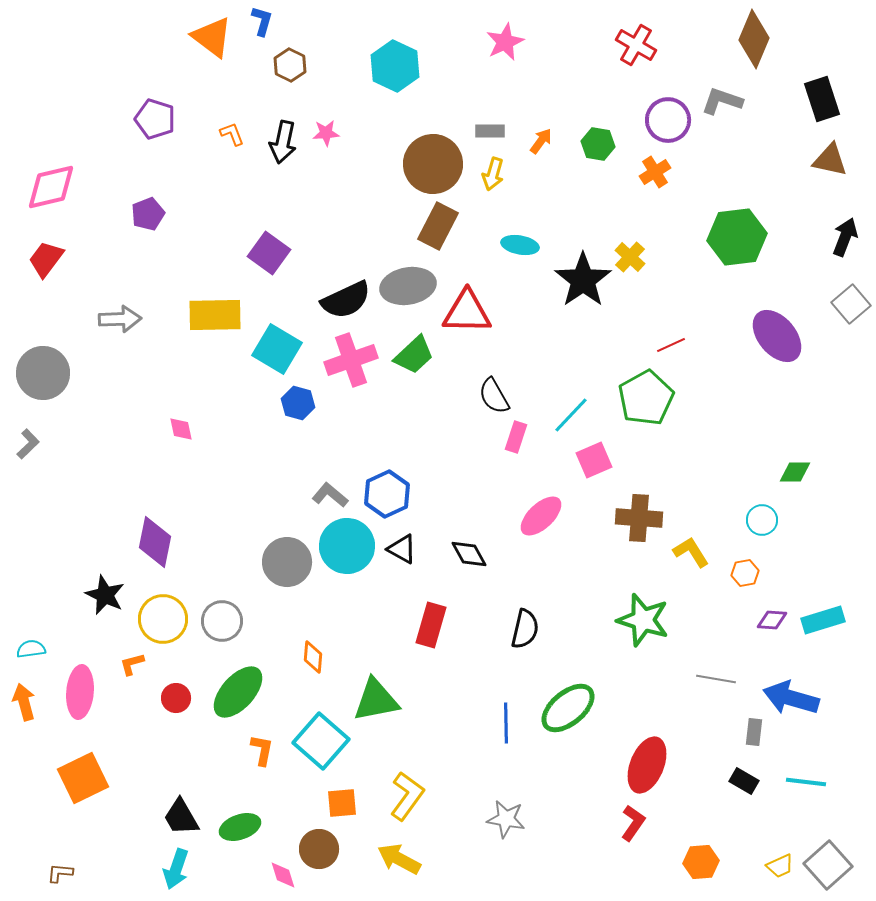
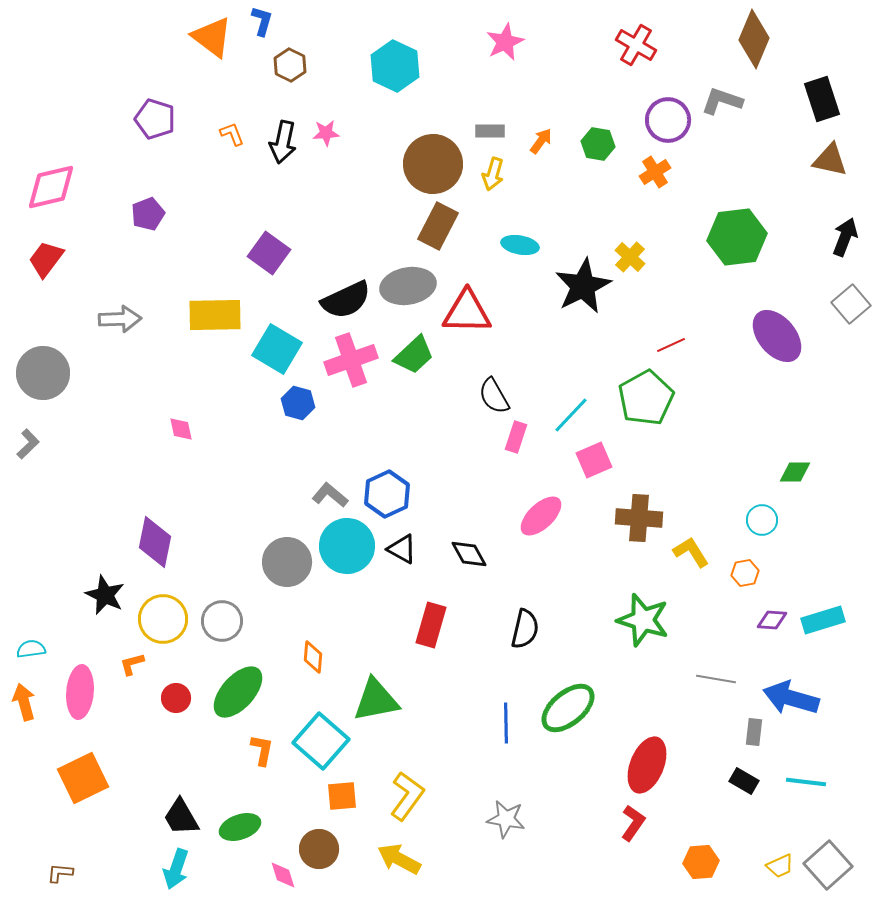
black star at (583, 280): moved 6 px down; rotated 8 degrees clockwise
orange square at (342, 803): moved 7 px up
